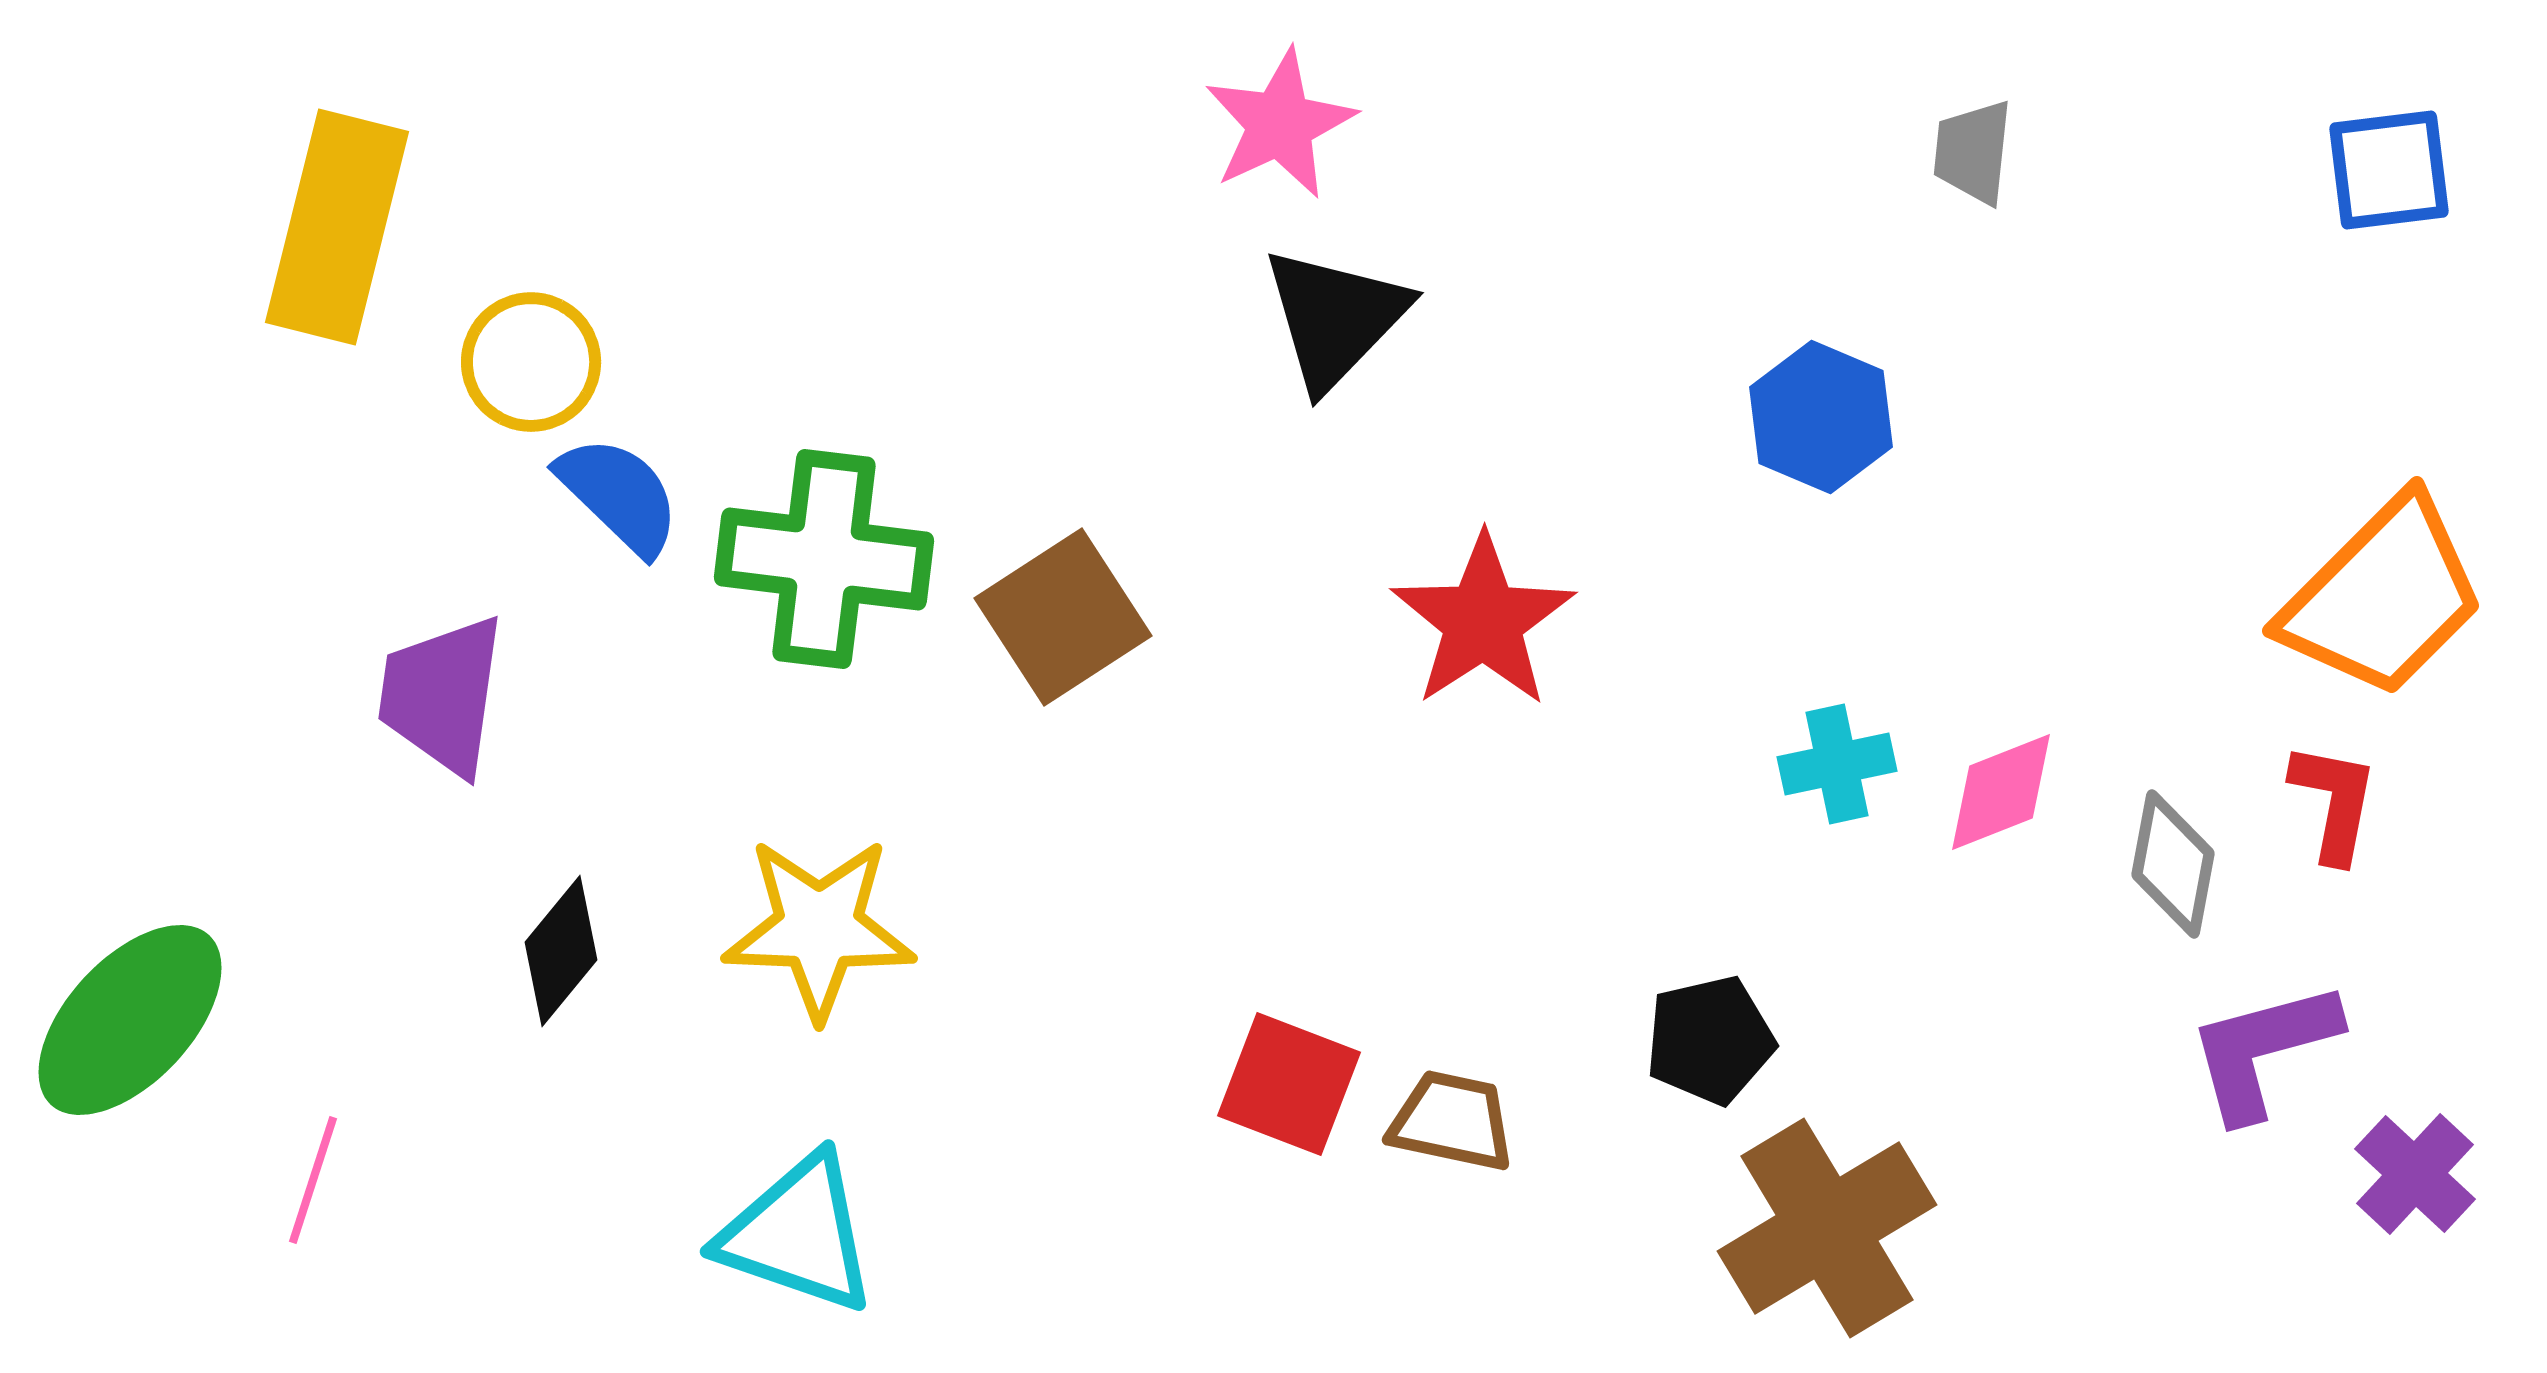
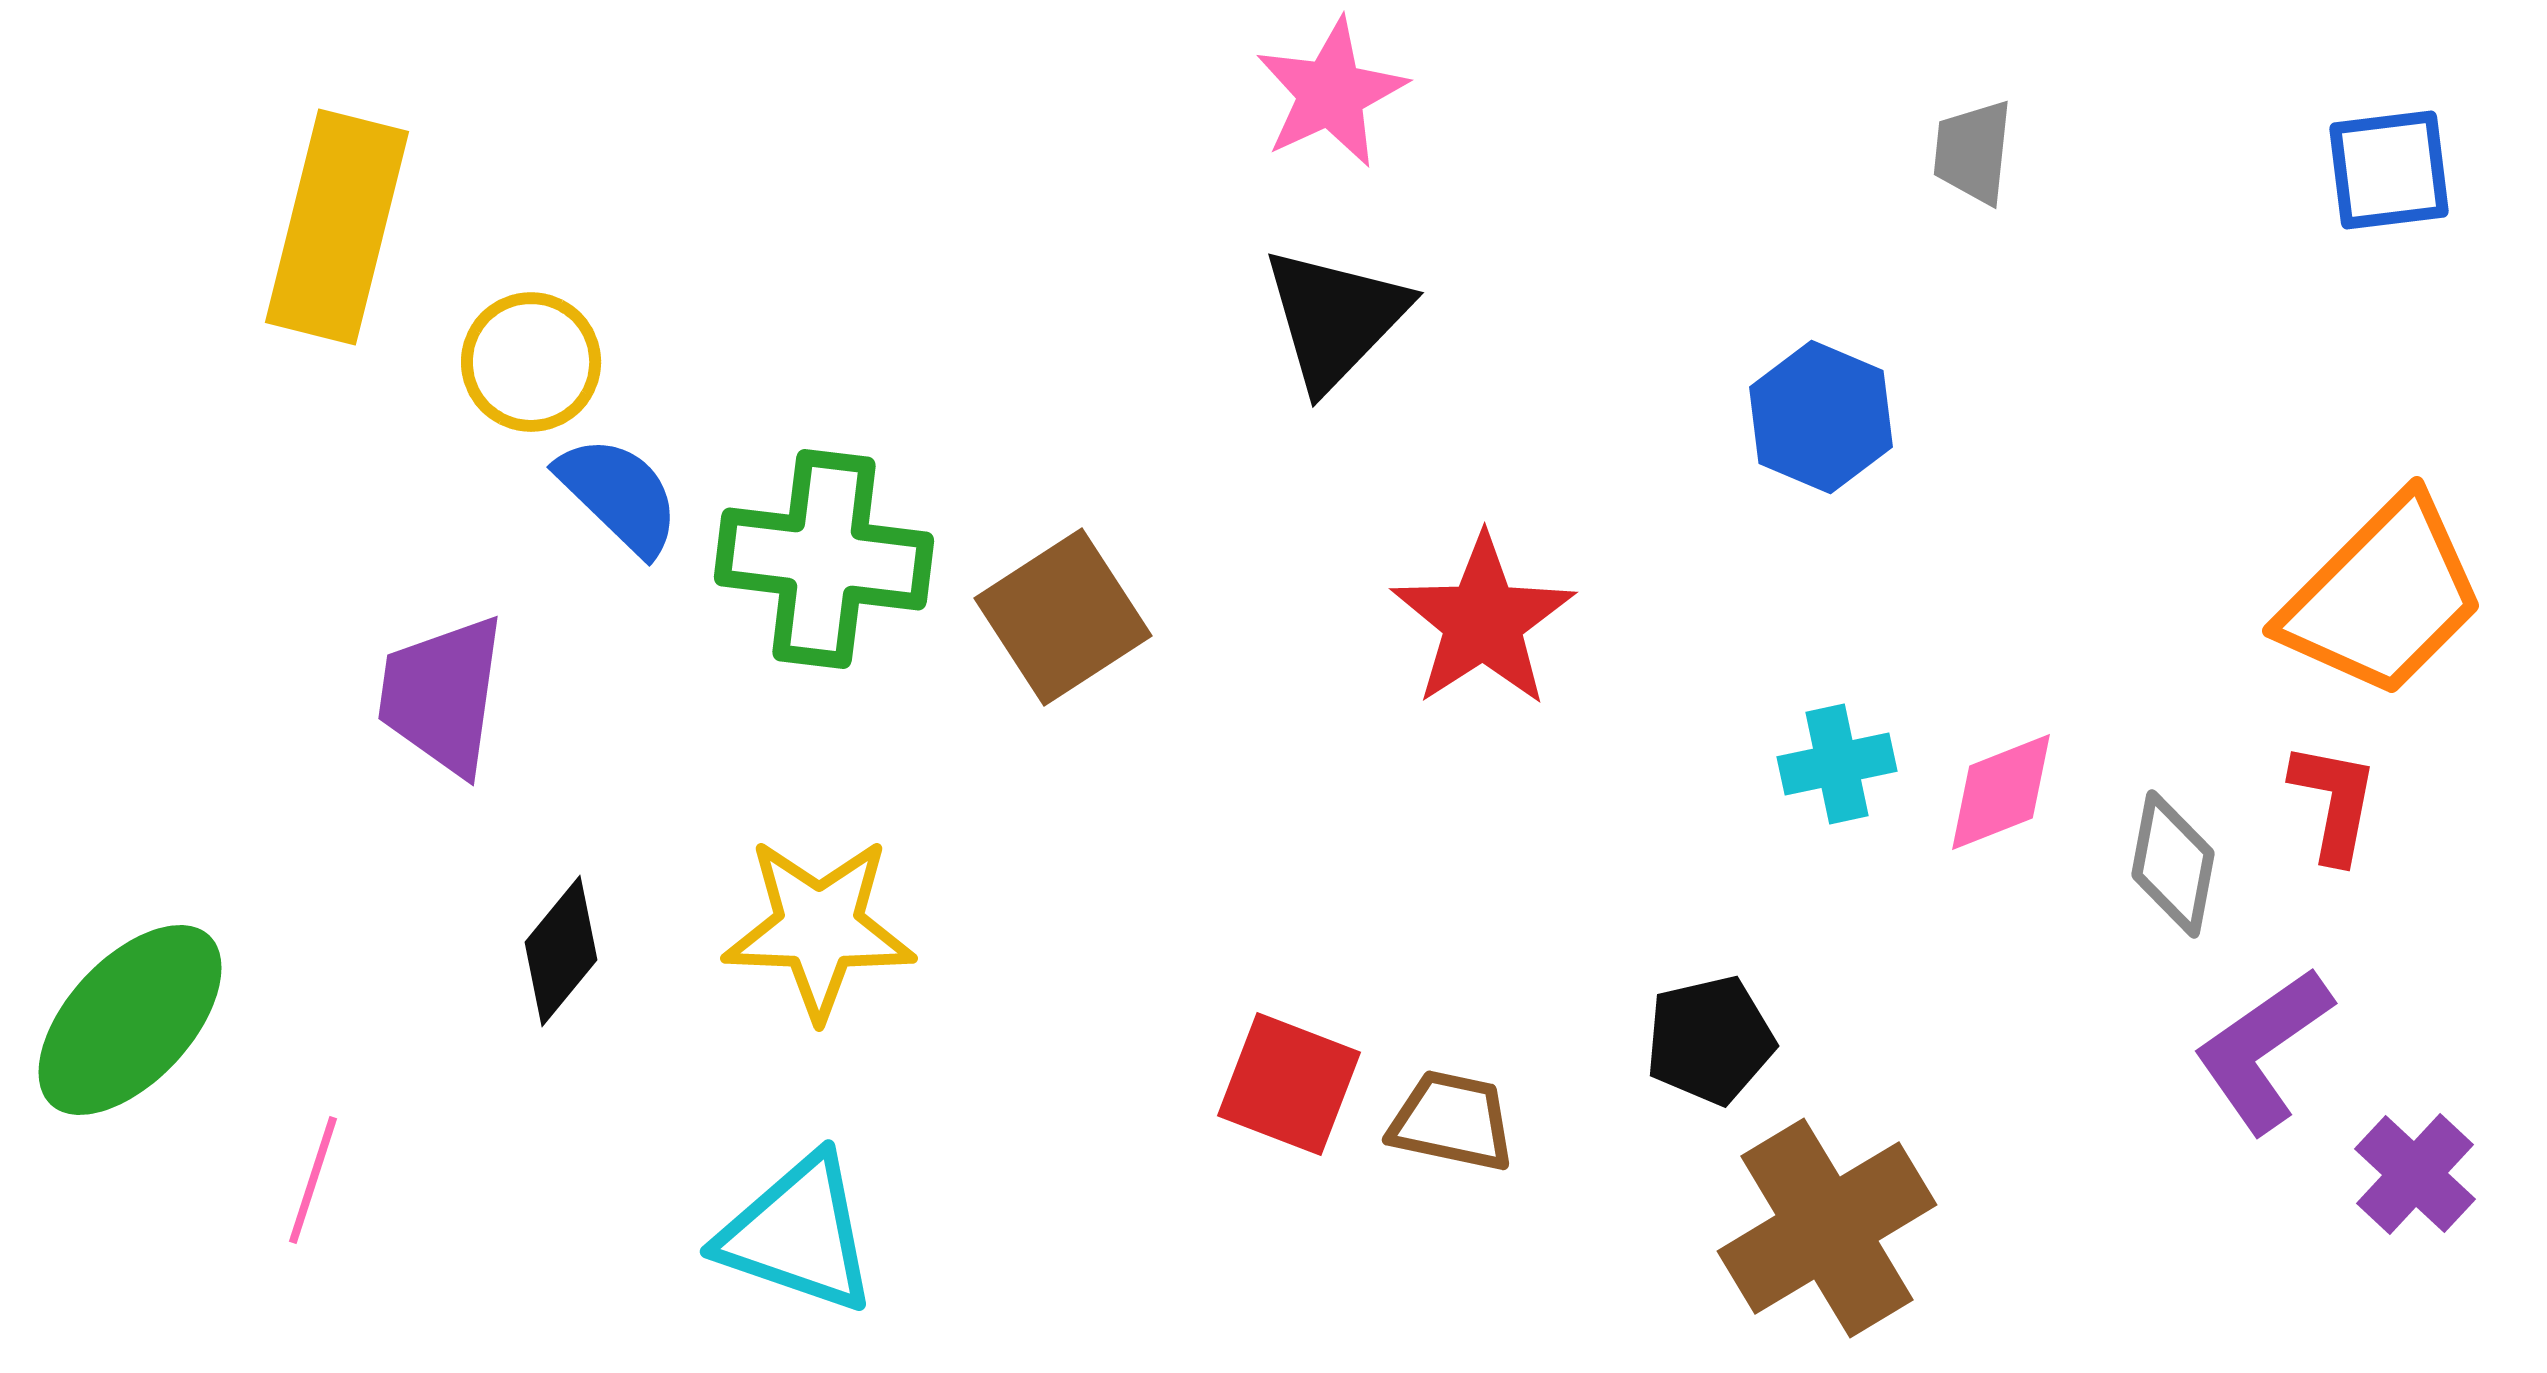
pink star: moved 51 px right, 31 px up
purple L-shape: rotated 20 degrees counterclockwise
